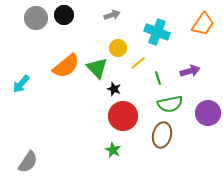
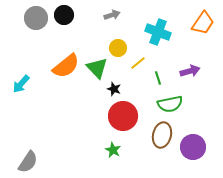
orange trapezoid: moved 1 px up
cyan cross: moved 1 px right
purple circle: moved 15 px left, 34 px down
